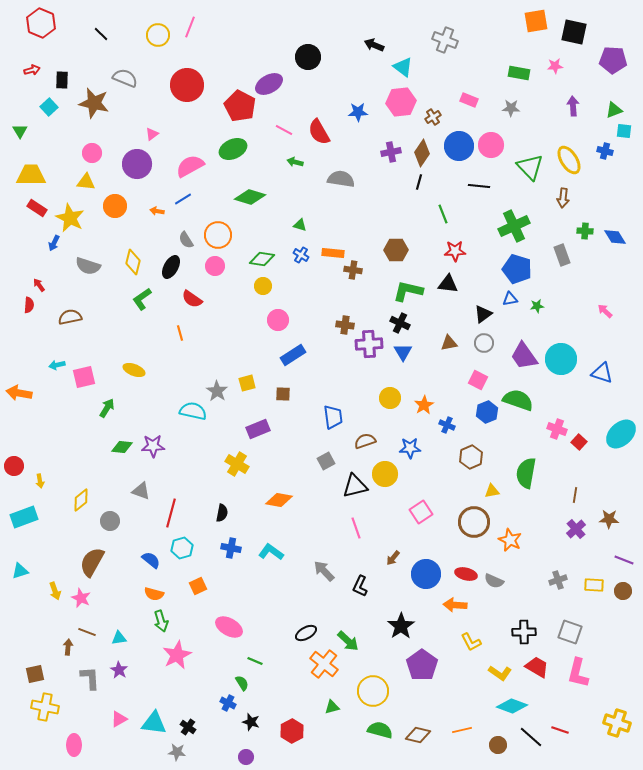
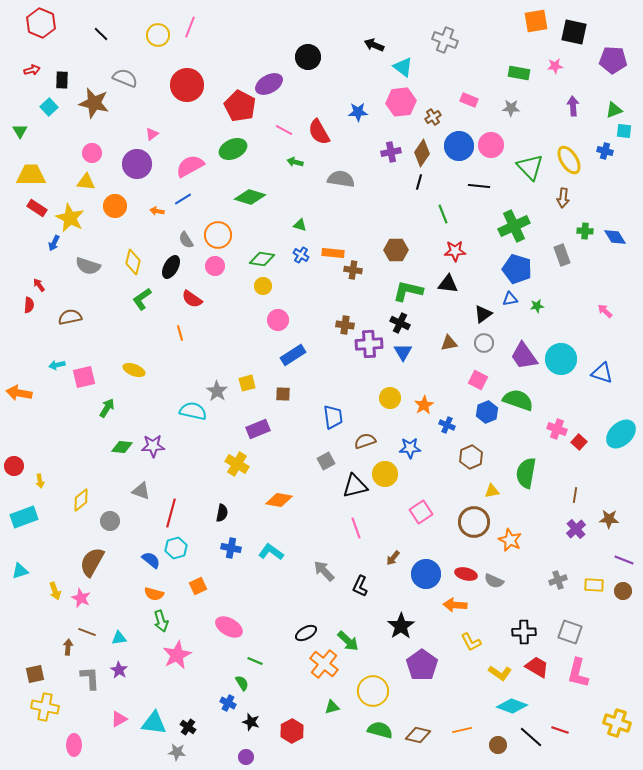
cyan hexagon at (182, 548): moved 6 px left
